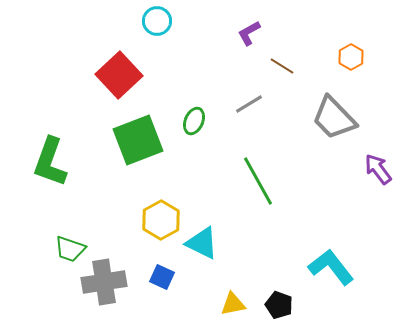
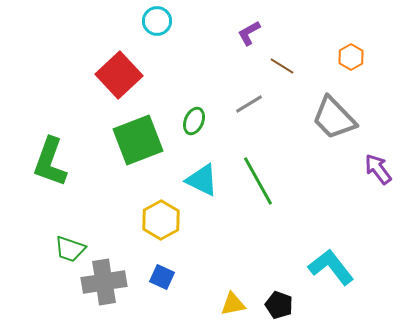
cyan triangle: moved 63 px up
